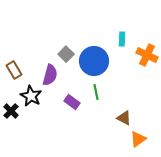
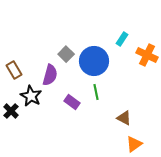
cyan rectangle: rotated 32 degrees clockwise
orange triangle: moved 4 px left, 5 px down
